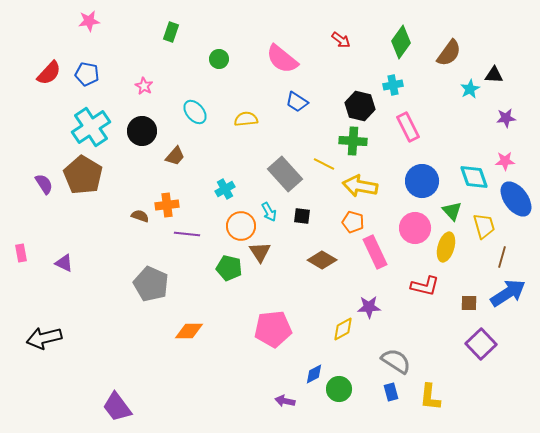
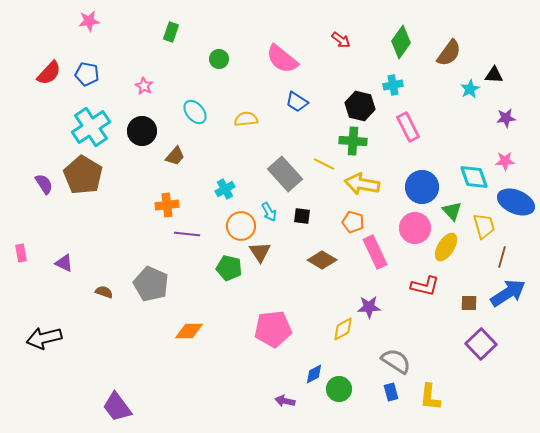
blue circle at (422, 181): moved 6 px down
yellow arrow at (360, 186): moved 2 px right, 2 px up
blue ellipse at (516, 199): moved 3 px down; rotated 30 degrees counterclockwise
brown semicircle at (140, 216): moved 36 px left, 76 px down
yellow ellipse at (446, 247): rotated 16 degrees clockwise
